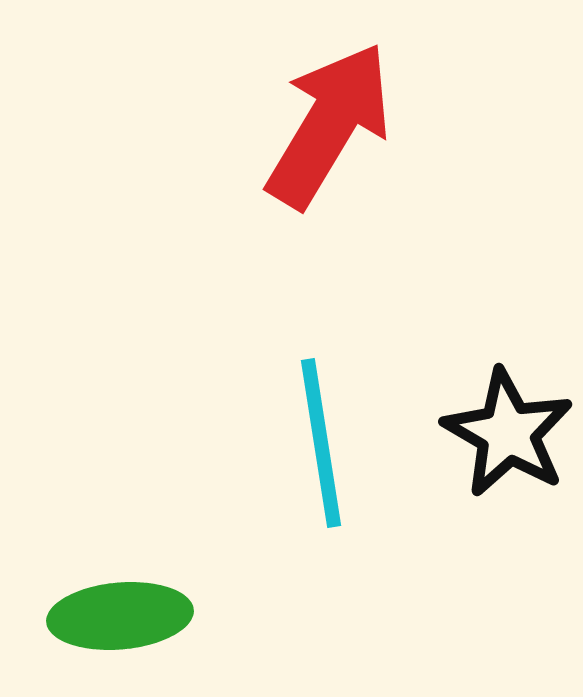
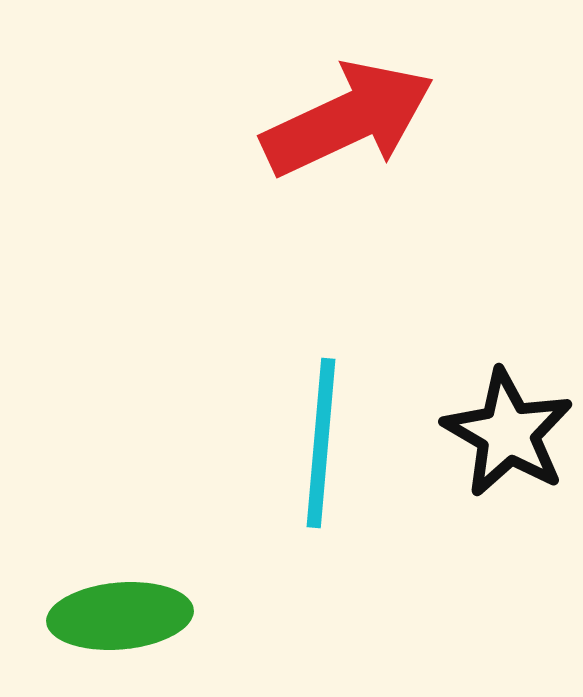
red arrow: moved 19 px right, 6 px up; rotated 34 degrees clockwise
cyan line: rotated 14 degrees clockwise
